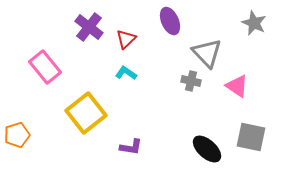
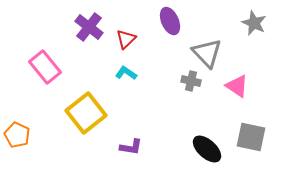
orange pentagon: rotated 30 degrees counterclockwise
